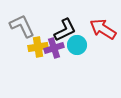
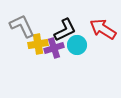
yellow cross: moved 3 px up
